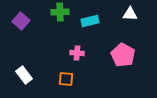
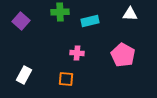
white rectangle: rotated 66 degrees clockwise
